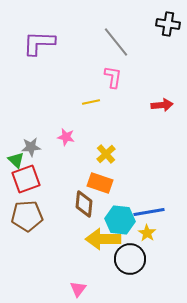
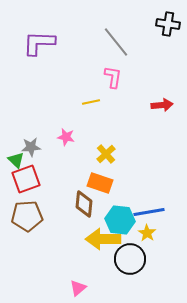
pink triangle: moved 1 px up; rotated 12 degrees clockwise
